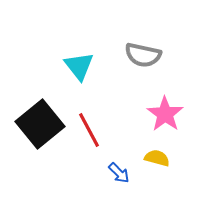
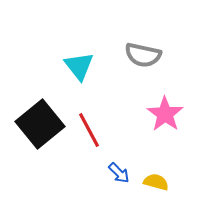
yellow semicircle: moved 1 px left, 24 px down
